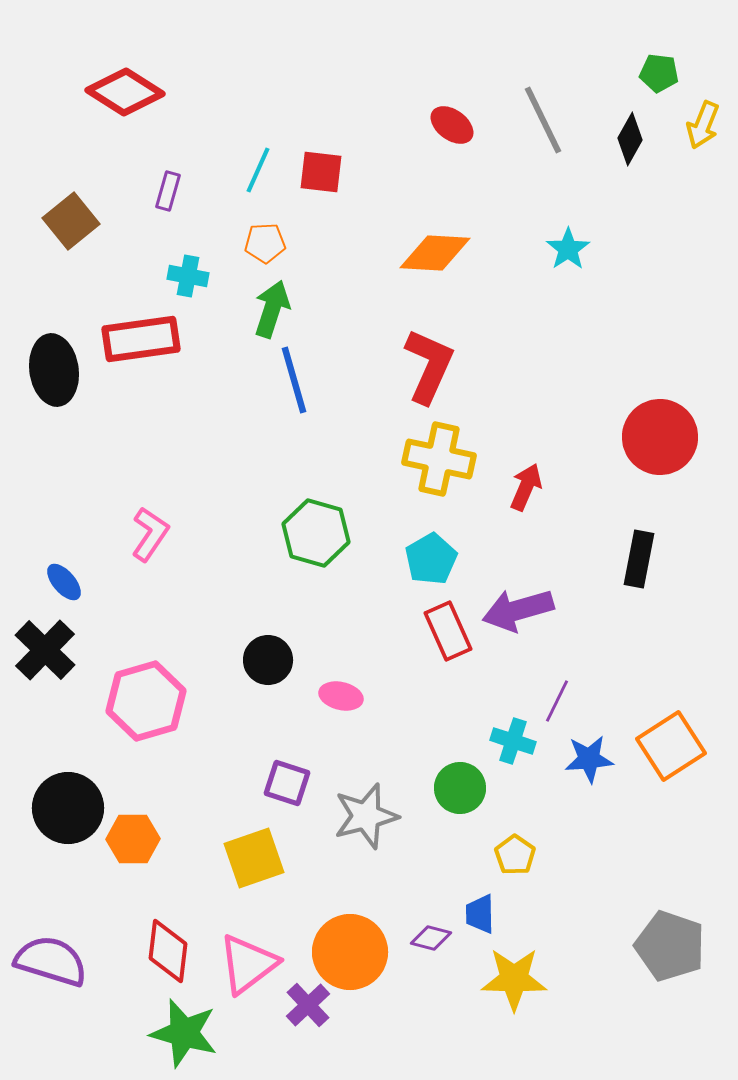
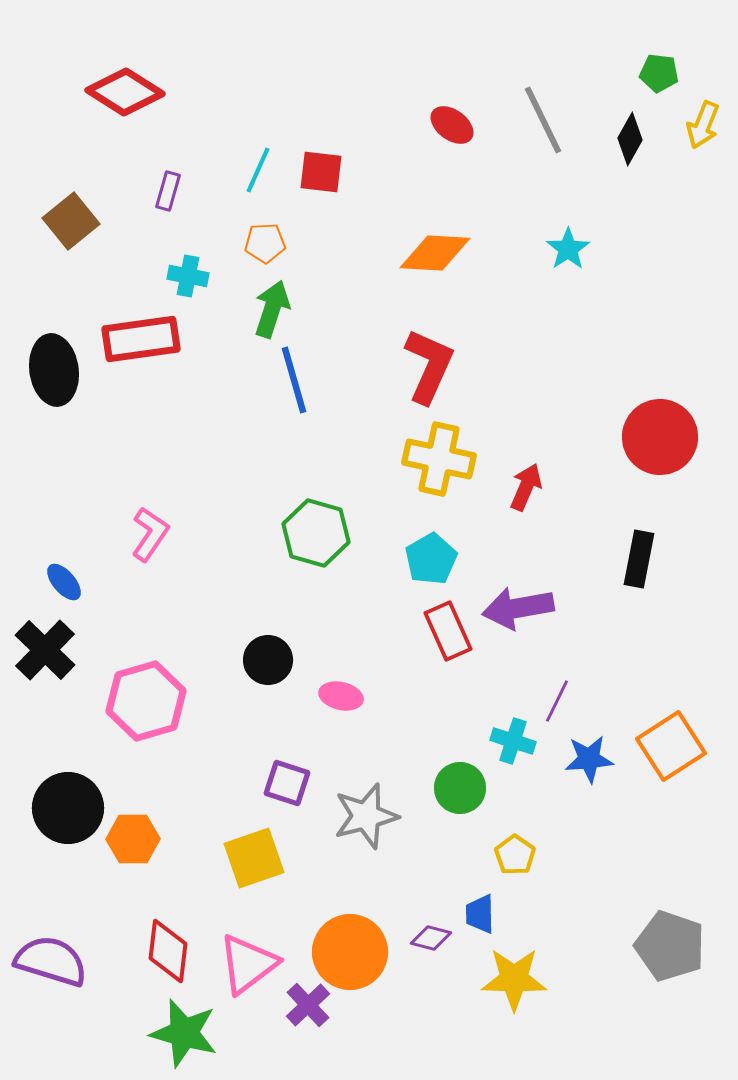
purple arrow at (518, 610): moved 2 px up; rotated 6 degrees clockwise
